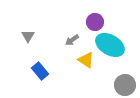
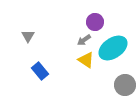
gray arrow: moved 12 px right
cyan ellipse: moved 3 px right, 3 px down; rotated 64 degrees counterclockwise
